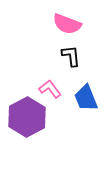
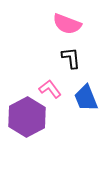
black L-shape: moved 2 px down
